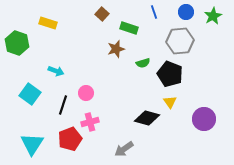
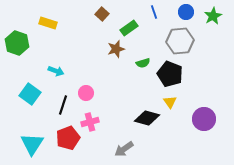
green rectangle: rotated 54 degrees counterclockwise
red pentagon: moved 2 px left, 1 px up
